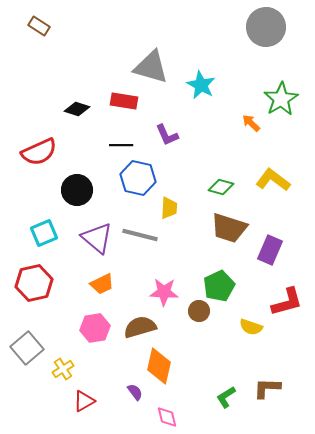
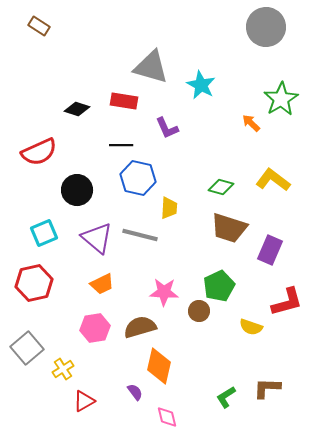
purple L-shape: moved 7 px up
